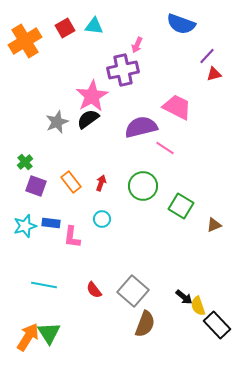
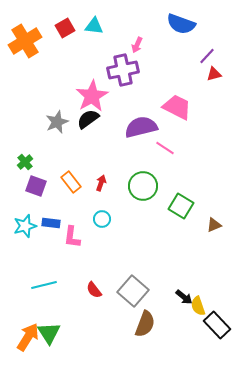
cyan line: rotated 25 degrees counterclockwise
